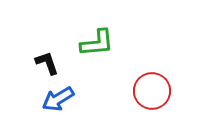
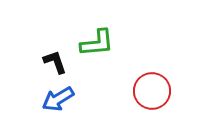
black L-shape: moved 8 px right, 1 px up
